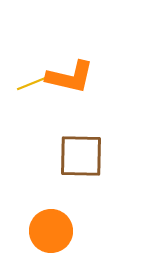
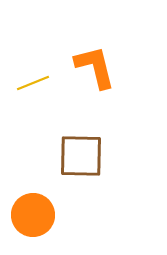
orange L-shape: moved 25 px right, 10 px up; rotated 117 degrees counterclockwise
orange circle: moved 18 px left, 16 px up
